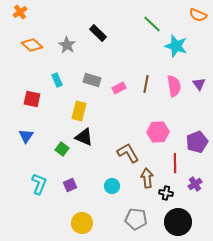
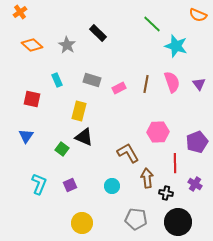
pink semicircle: moved 2 px left, 4 px up; rotated 10 degrees counterclockwise
purple cross: rotated 24 degrees counterclockwise
